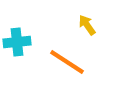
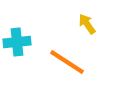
yellow arrow: moved 1 px up
